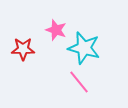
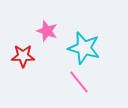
pink star: moved 9 px left, 1 px down
red star: moved 7 px down
